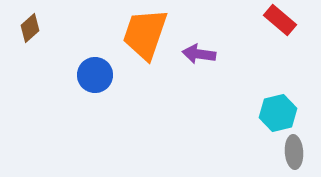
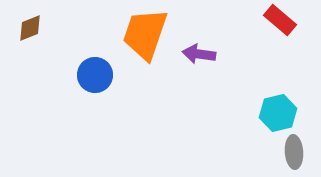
brown diamond: rotated 20 degrees clockwise
